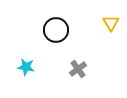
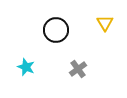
yellow triangle: moved 6 px left
cyan star: rotated 12 degrees clockwise
